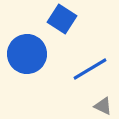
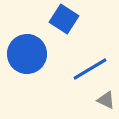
blue square: moved 2 px right
gray triangle: moved 3 px right, 6 px up
